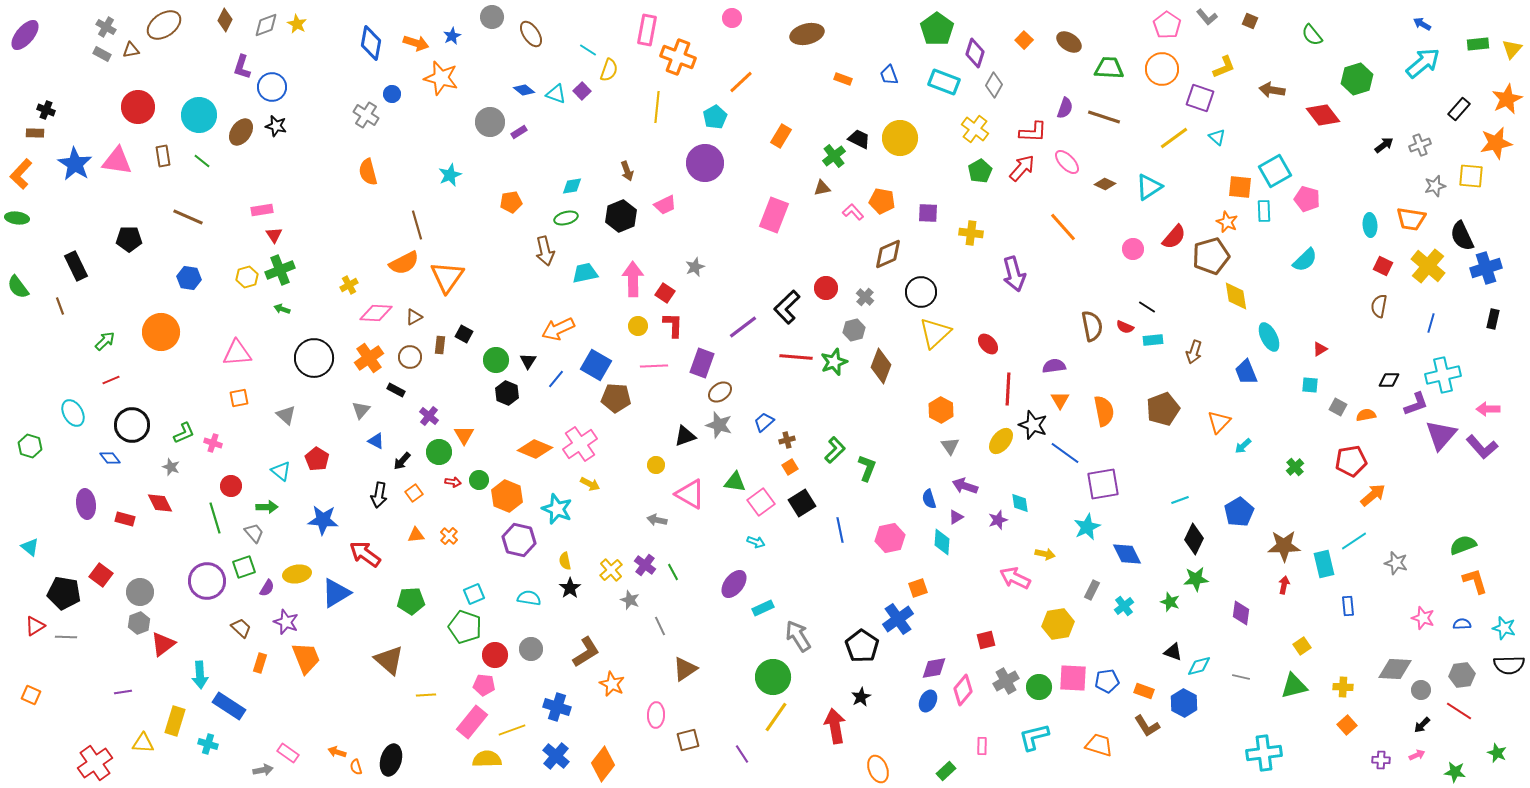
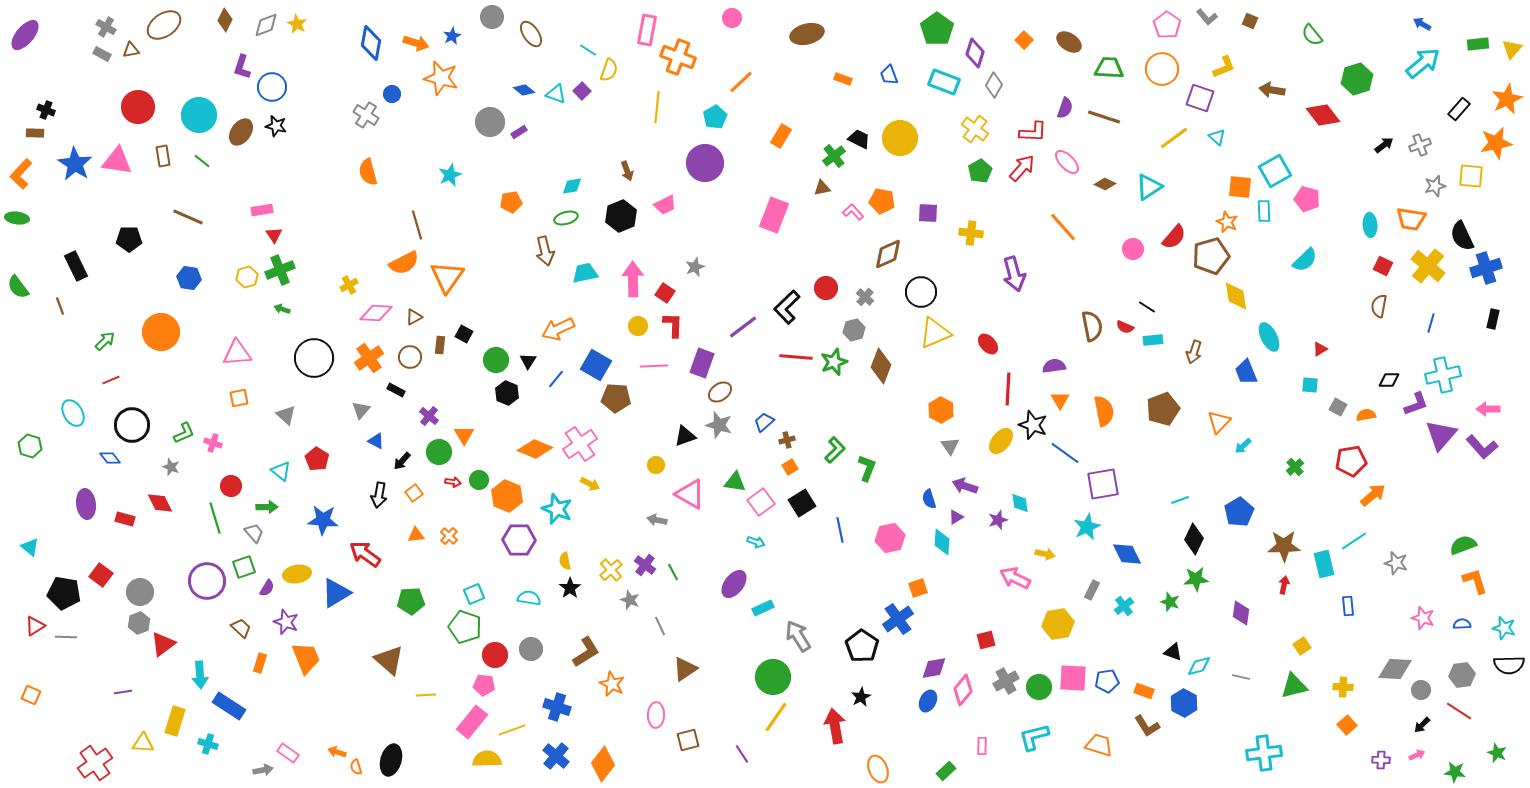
yellow triangle at (935, 333): rotated 20 degrees clockwise
purple hexagon at (519, 540): rotated 12 degrees counterclockwise
